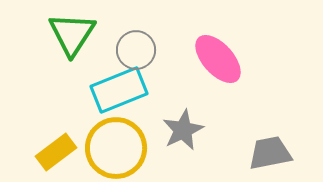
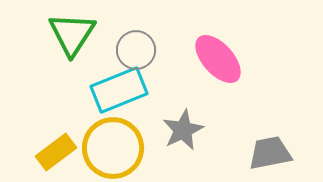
yellow circle: moved 3 px left
